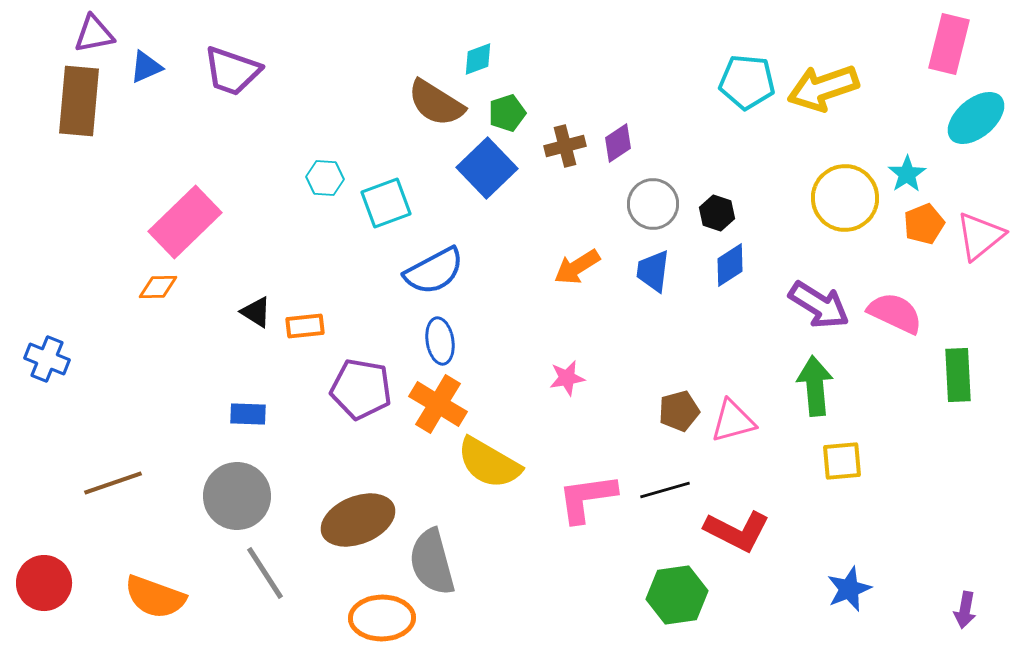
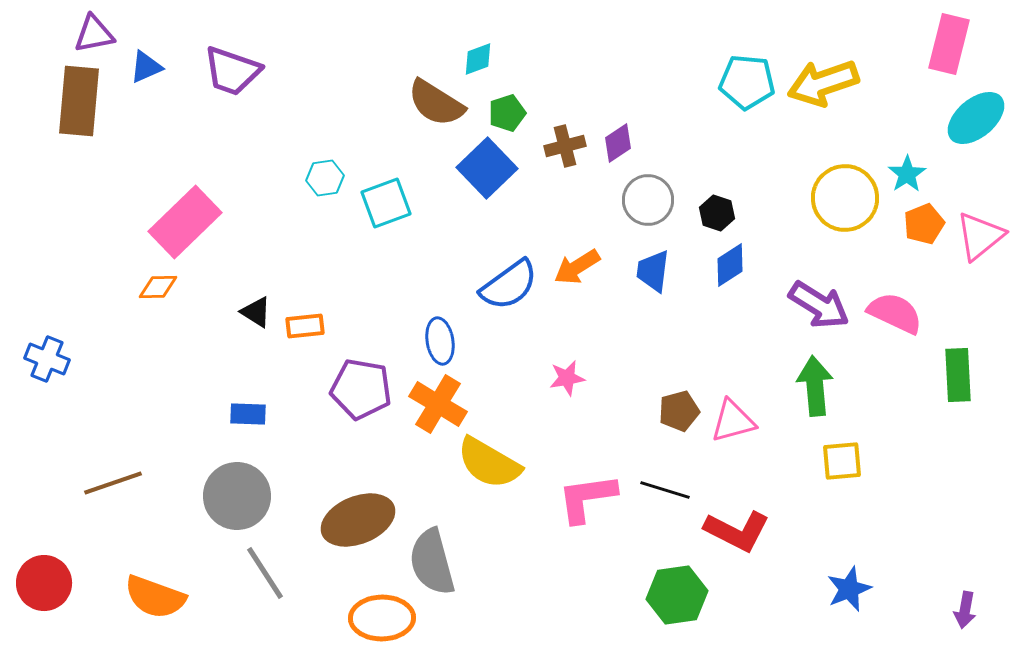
yellow arrow at (823, 88): moved 5 px up
cyan hexagon at (325, 178): rotated 12 degrees counterclockwise
gray circle at (653, 204): moved 5 px left, 4 px up
blue semicircle at (434, 271): moved 75 px right, 14 px down; rotated 8 degrees counterclockwise
black line at (665, 490): rotated 33 degrees clockwise
